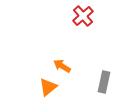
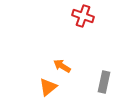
red cross: rotated 30 degrees counterclockwise
